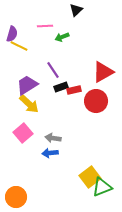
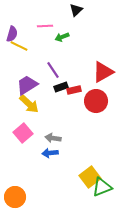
orange circle: moved 1 px left
